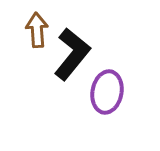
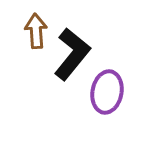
brown arrow: moved 1 px left, 1 px down
